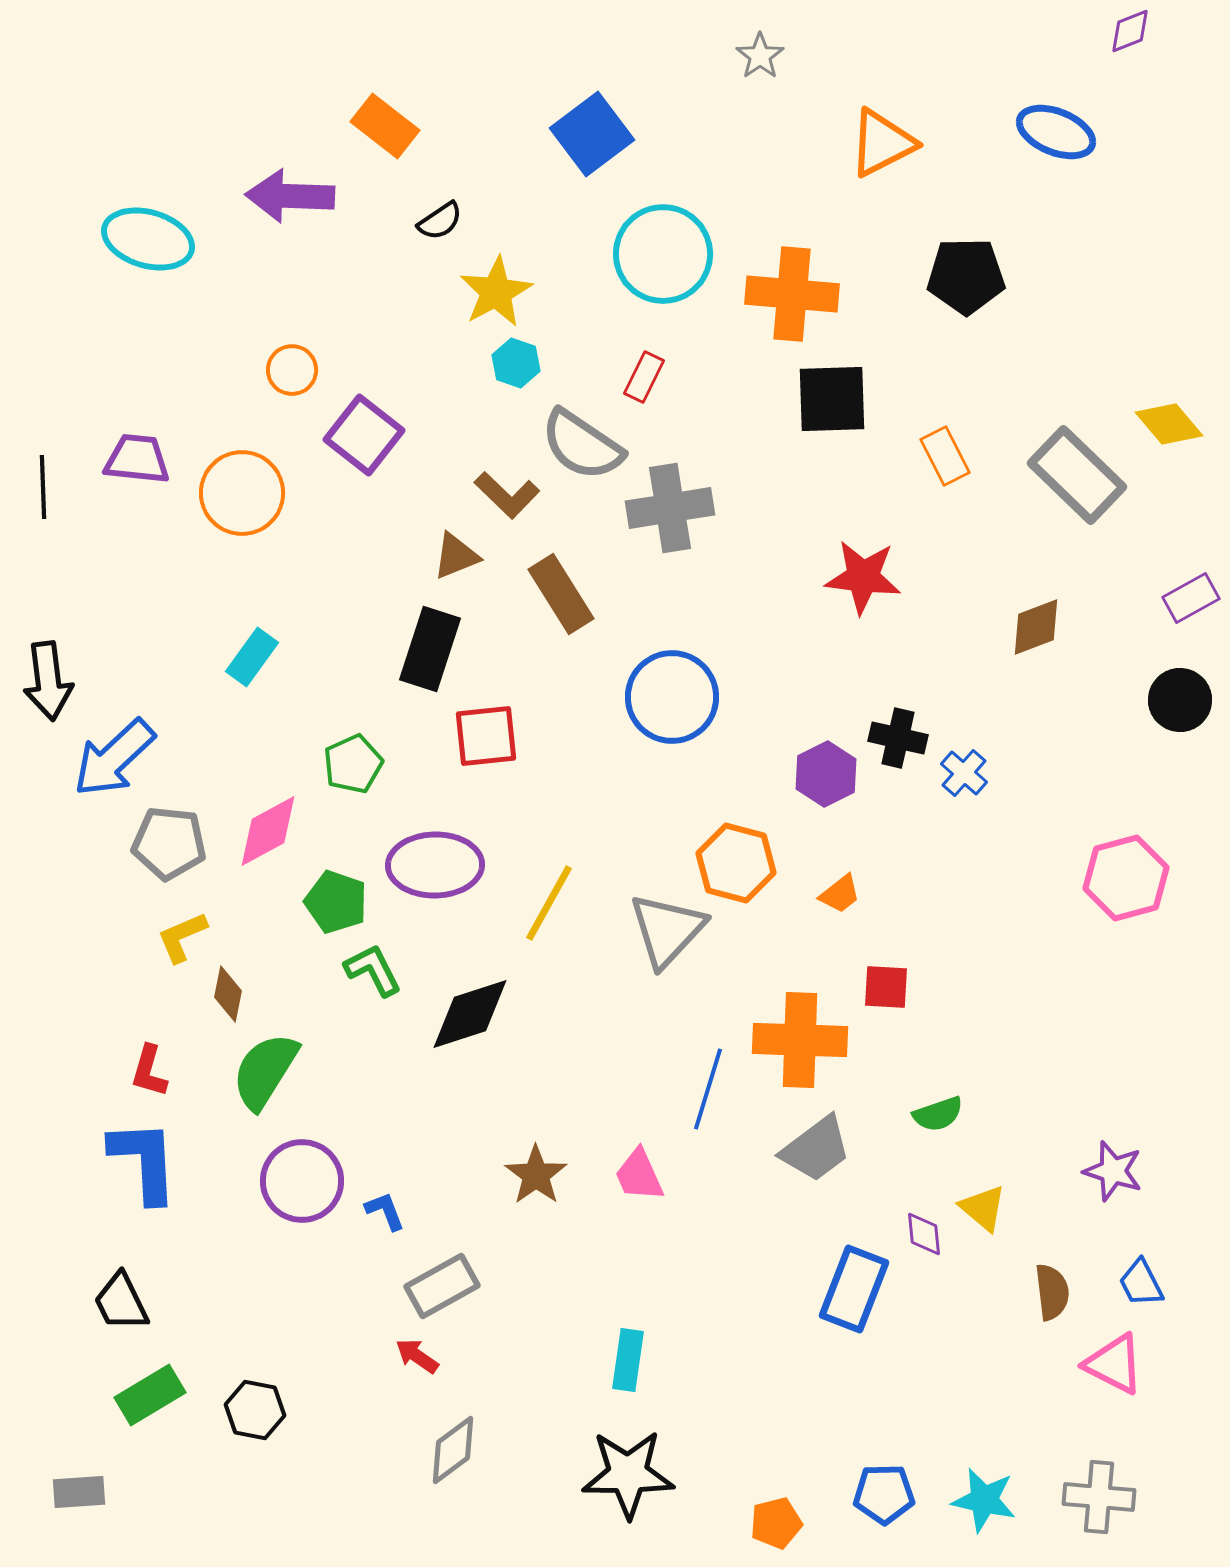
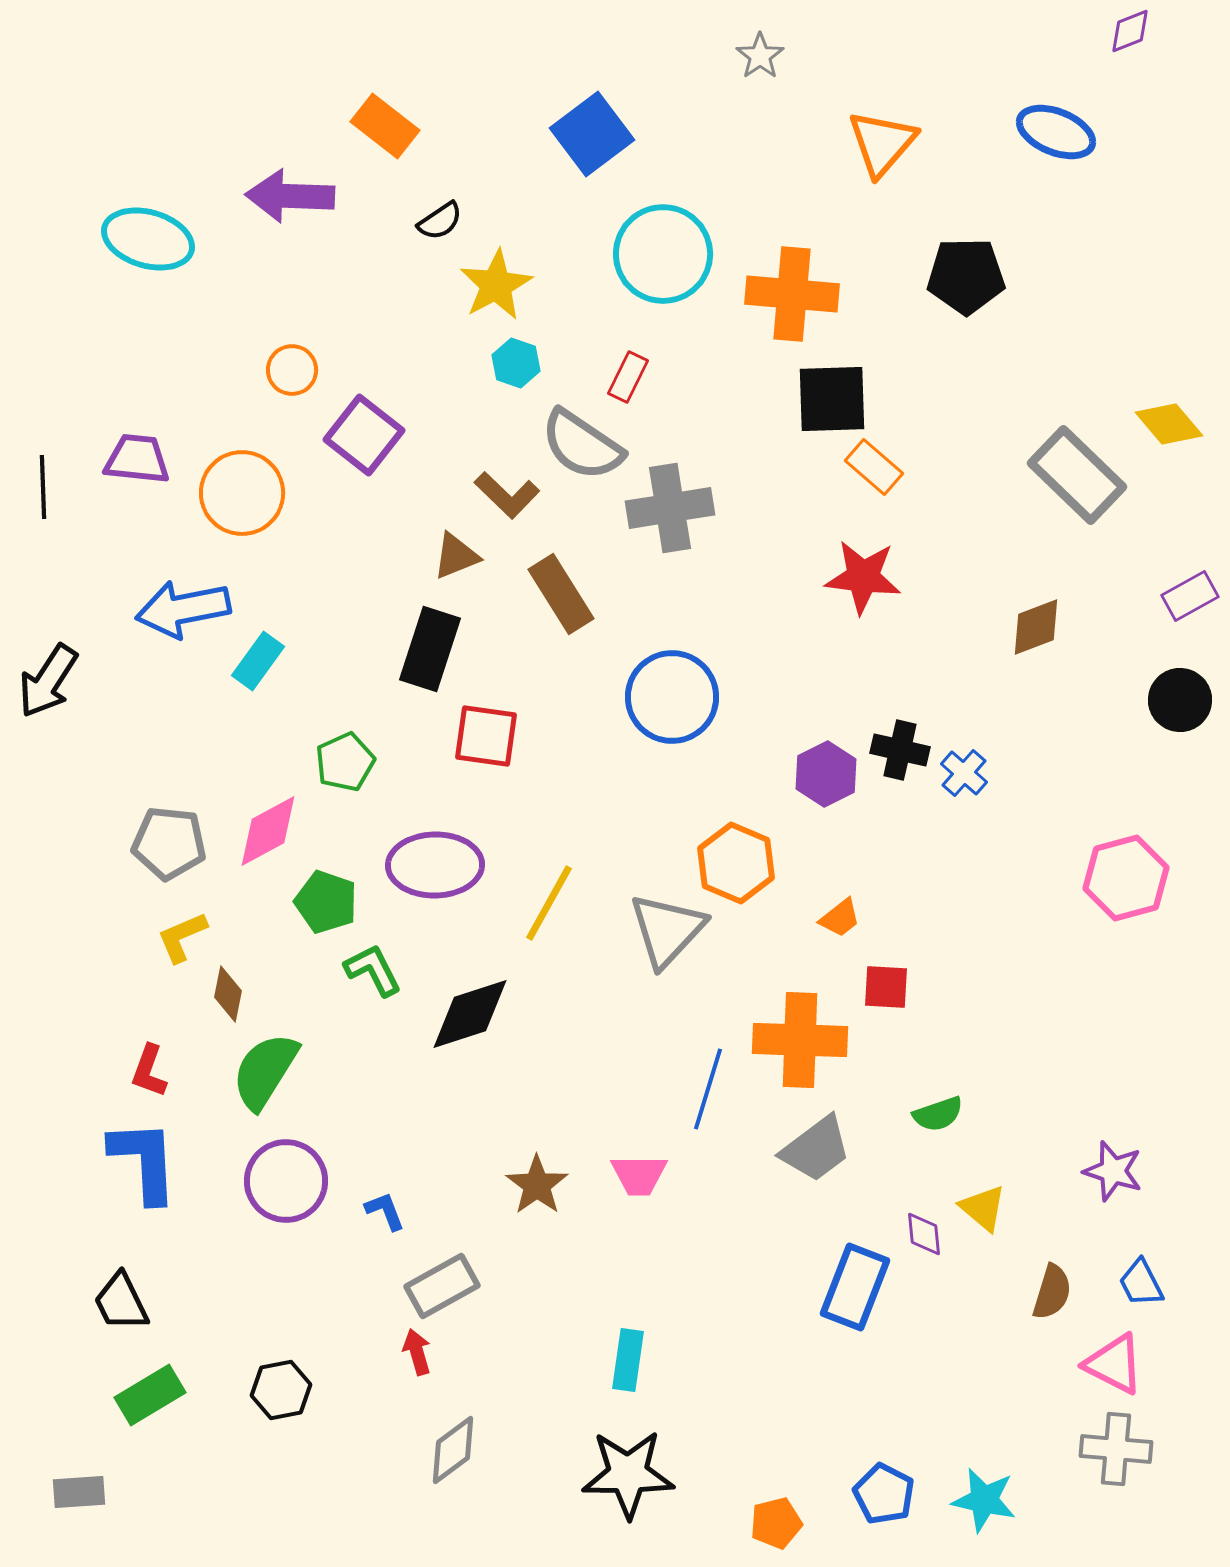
orange triangle at (882, 143): rotated 22 degrees counterclockwise
yellow star at (496, 292): moved 7 px up
red rectangle at (644, 377): moved 16 px left
orange rectangle at (945, 456): moved 71 px left, 11 px down; rotated 22 degrees counterclockwise
purple rectangle at (1191, 598): moved 1 px left, 2 px up
cyan rectangle at (252, 657): moved 6 px right, 4 px down
black arrow at (48, 681): rotated 40 degrees clockwise
red square at (486, 736): rotated 14 degrees clockwise
black cross at (898, 738): moved 2 px right, 12 px down
blue arrow at (114, 758): moved 69 px right, 149 px up; rotated 32 degrees clockwise
green pentagon at (353, 764): moved 8 px left, 2 px up
orange hexagon at (736, 863): rotated 8 degrees clockwise
orange trapezoid at (840, 894): moved 24 px down
green pentagon at (336, 902): moved 10 px left
red L-shape at (149, 1071): rotated 4 degrees clockwise
brown star at (536, 1175): moved 1 px right, 10 px down
pink trapezoid at (639, 1175): rotated 66 degrees counterclockwise
purple circle at (302, 1181): moved 16 px left
blue rectangle at (854, 1289): moved 1 px right, 2 px up
brown semicircle at (1052, 1292): rotated 24 degrees clockwise
red arrow at (417, 1356): moved 4 px up; rotated 39 degrees clockwise
black hexagon at (255, 1410): moved 26 px right, 20 px up; rotated 22 degrees counterclockwise
blue pentagon at (884, 1494): rotated 28 degrees clockwise
gray cross at (1099, 1497): moved 17 px right, 48 px up
